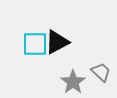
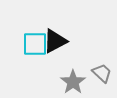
black triangle: moved 2 px left, 1 px up
gray trapezoid: moved 1 px right, 1 px down
